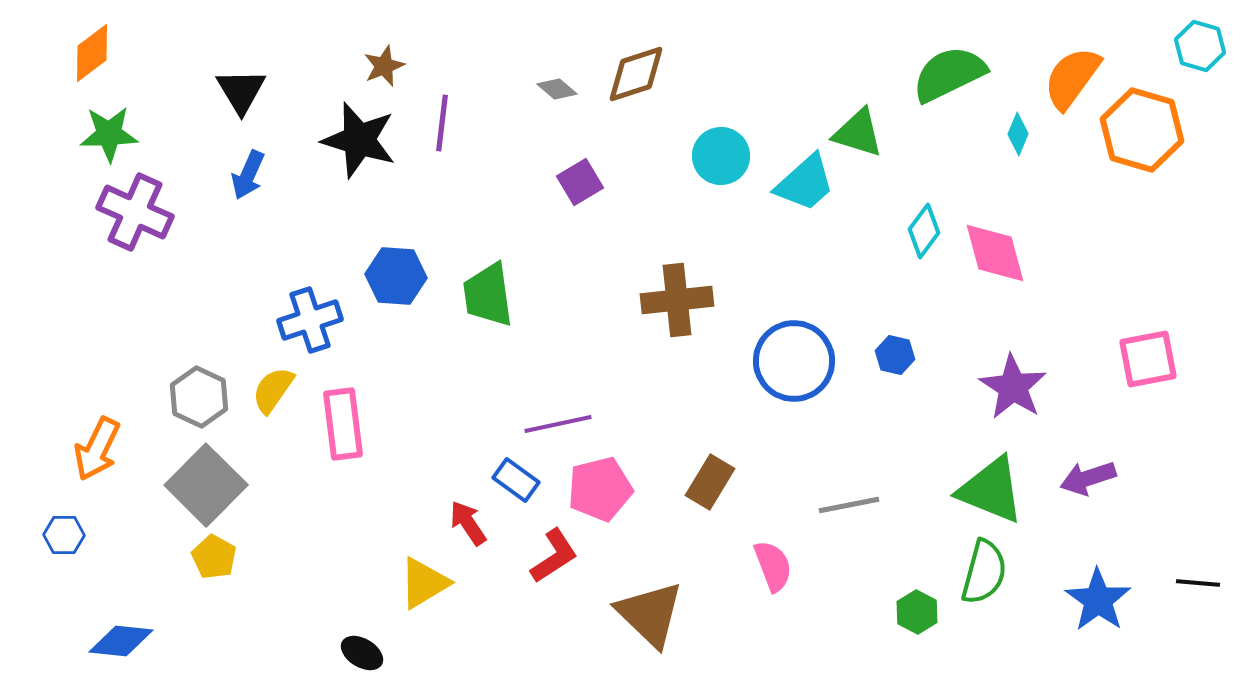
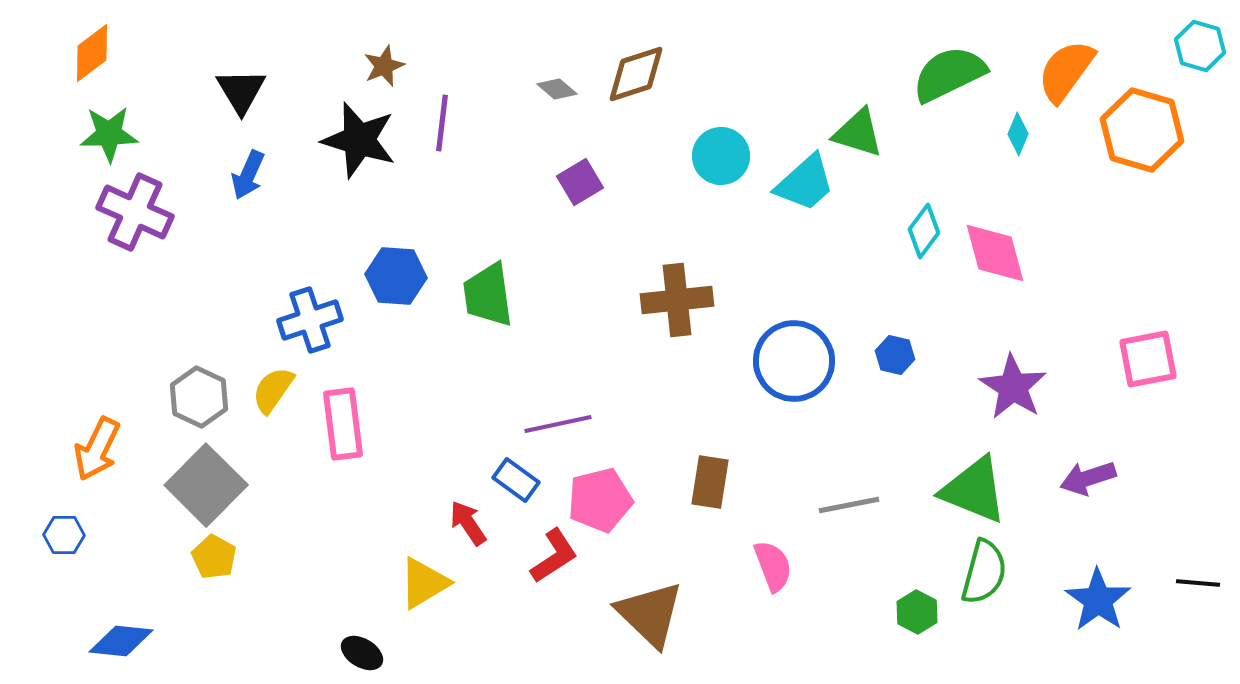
orange semicircle at (1072, 78): moved 6 px left, 7 px up
brown rectangle at (710, 482): rotated 22 degrees counterclockwise
pink pentagon at (600, 489): moved 11 px down
green triangle at (991, 490): moved 17 px left
